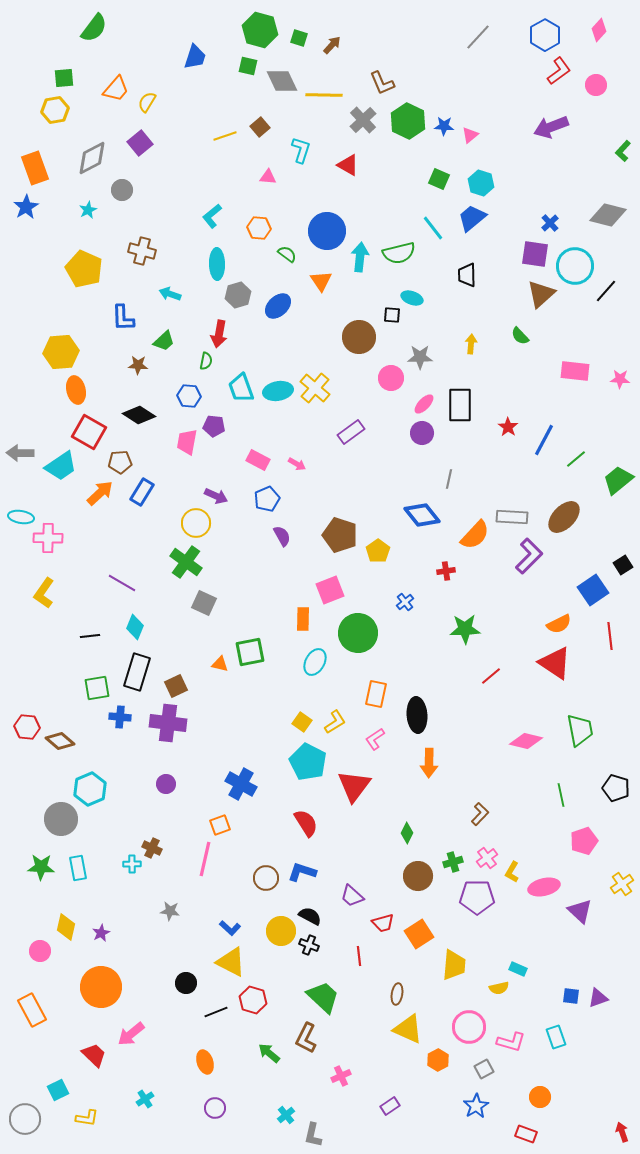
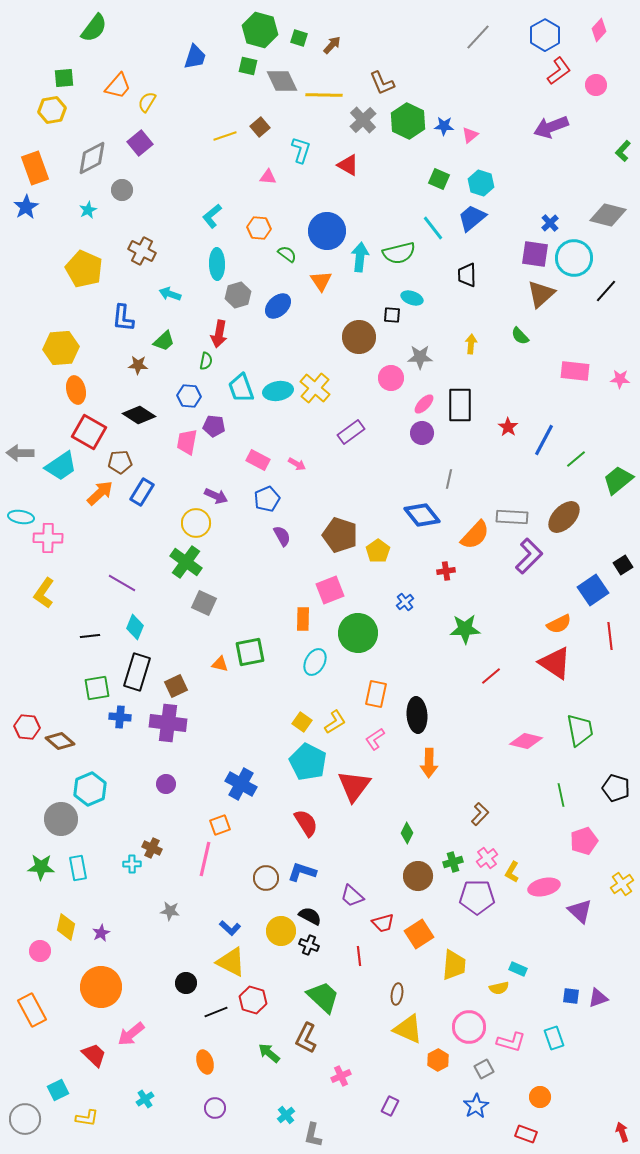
orange trapezoid at (116, 89): moved 2 px right, 3 px up
yellow hexagon at (55, 110): moved 3 px left
brown cross at (142, 251): rotated 12 degrees clockwise
cyan circle at (575, 266): moved 1 px left, 8 px up
blue L-shape at (123, 318): rotated 8 degrees clockwise
yellow hexagon at (61, 352): moved 4 px up
cyan rectangle at (556, 1037): moved 2 px left, 1 px down
purple rectangle at (390, 1106): rotated 30 degrees counterclockwise
